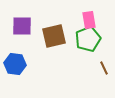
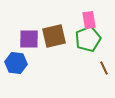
purple square: moved 7 px right, 13 px down
blue hexagon: moved 1 px right, 1 px up
